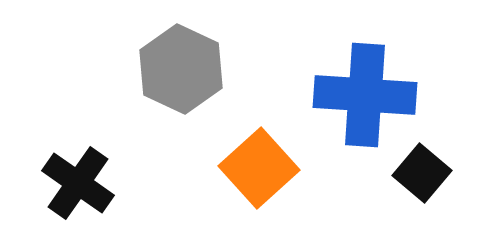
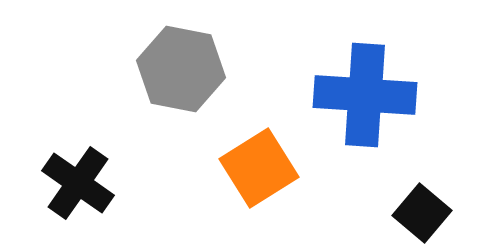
gray hexagon: rotated 14 degrees counterclockwise
orange square: rotated 10 degrees clockwise
black square: moved 40 px down
